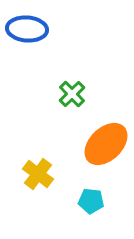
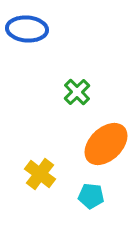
green cross: moved 5 px right, 2 px up
yellow cross: moved 2 px right
cyan pentagon: moved 5 px up
